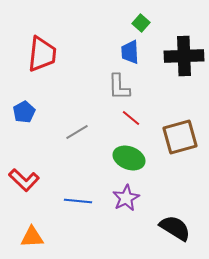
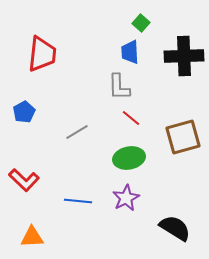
brown square: moved 3 px right
green ellipse: rotated 32 degrees counterclockwise
